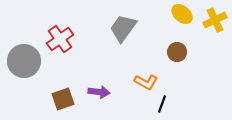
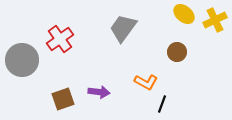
yellow ellipse: moved 2 px right
gray circle: moved 2 px left, 1 px up
